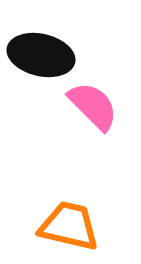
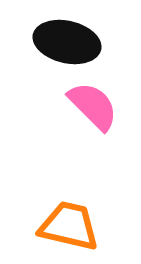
black ellipse: moved 26 px right, 13 px up
